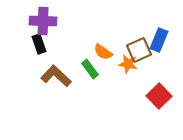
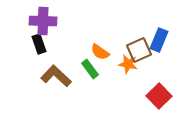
orange semicircle: moved 3 px left
